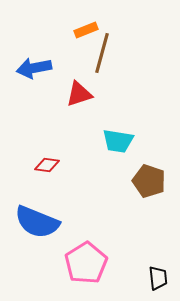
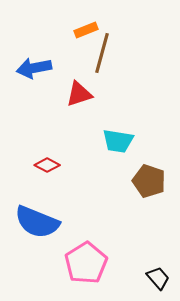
red diamond: rotated 20 degrees clockwise
black trapezoid: rotated 35 degrees counterclockwise
